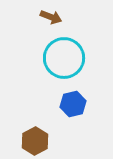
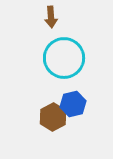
brown arrow: rotated 65 degrees clockwise
brown hexagon: moved 18 px right, 24 px up
